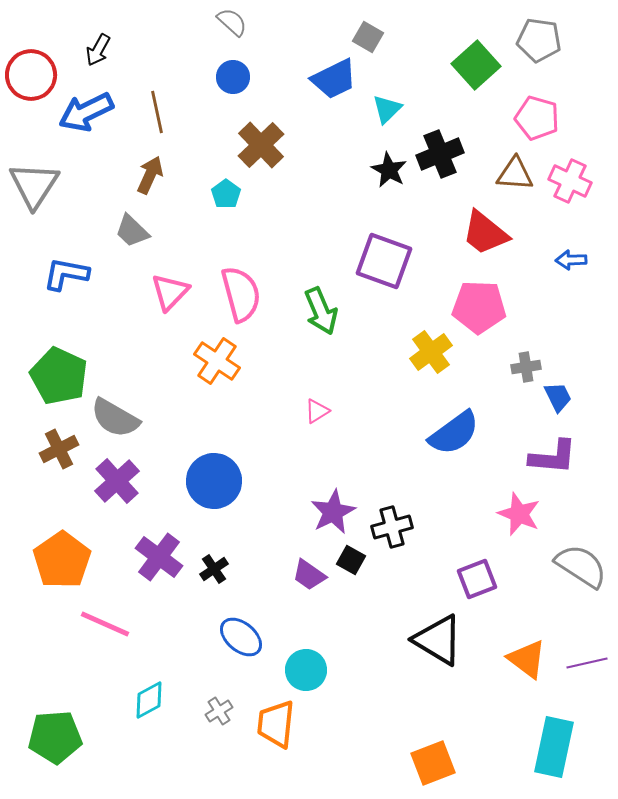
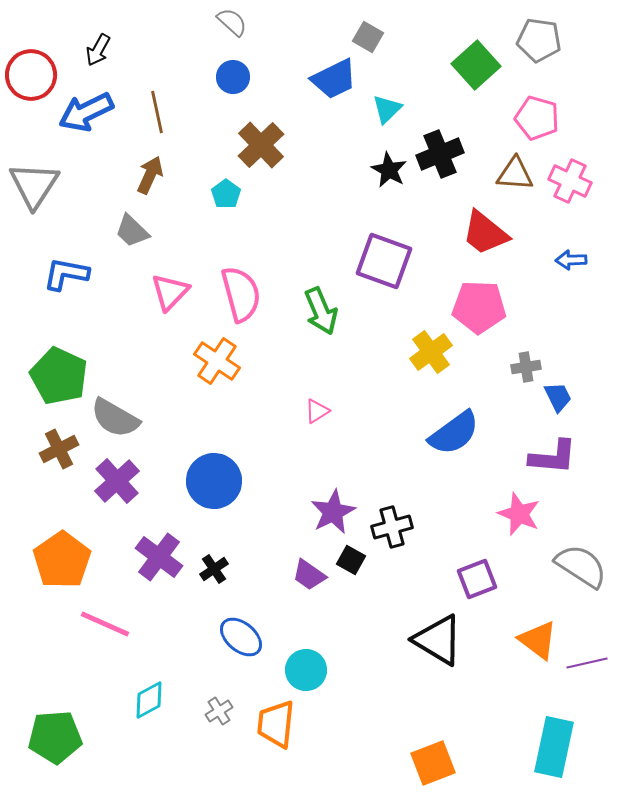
orange triangle at (527, 659): moved 11 px right, 19 px up
